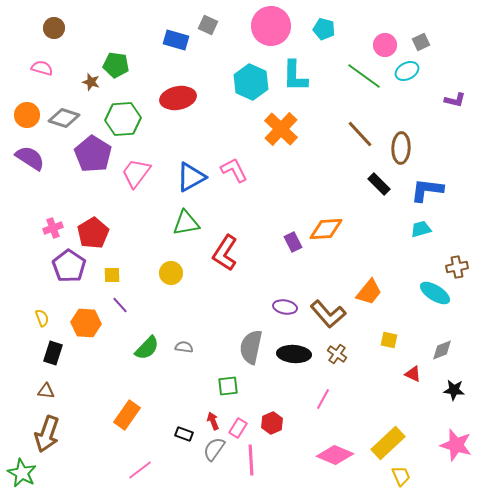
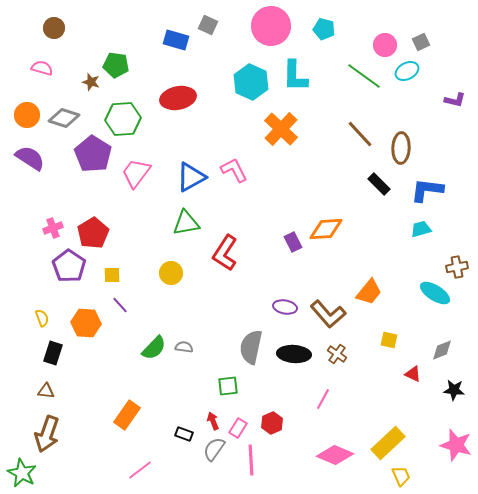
green semicircle at (147, 348): moved 7 px right
